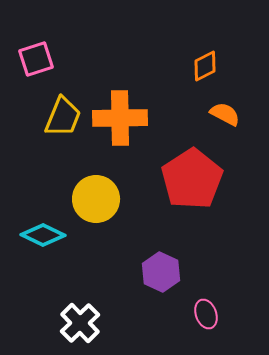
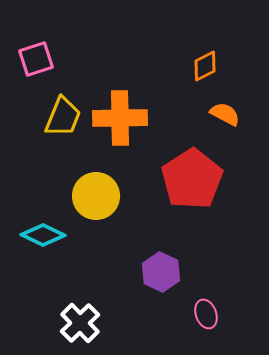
yellow circle: moved 3 px up
